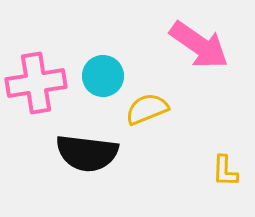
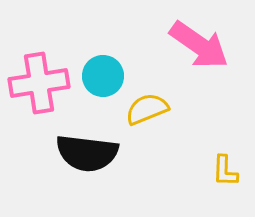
pink cross: moved 3 px right
